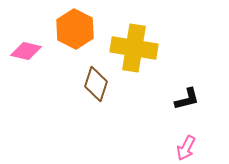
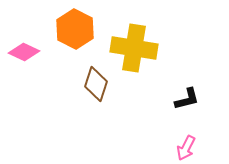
pink diamond: moved 2 px left, 1 px down; rotated 12 degrees clockwise
